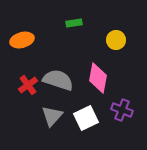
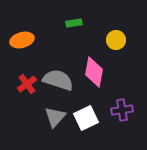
pink diamond: moved 4 px left, 6 px up
red cross: moved 1 px left, 1 px up
purple cross: rotated 30 degrees counterclockwise
gray triangle: moved 3 px right, 1 px down
